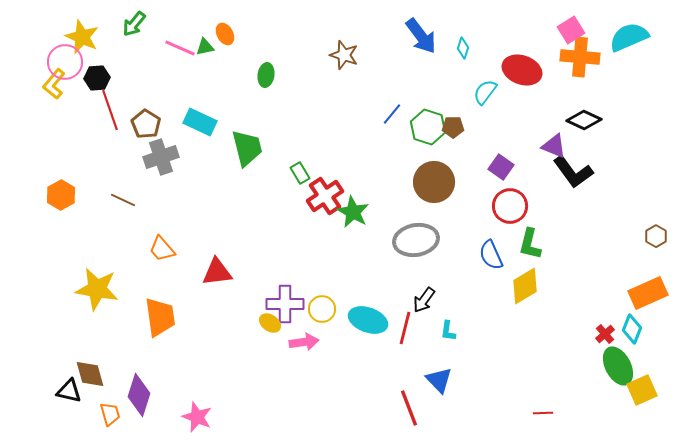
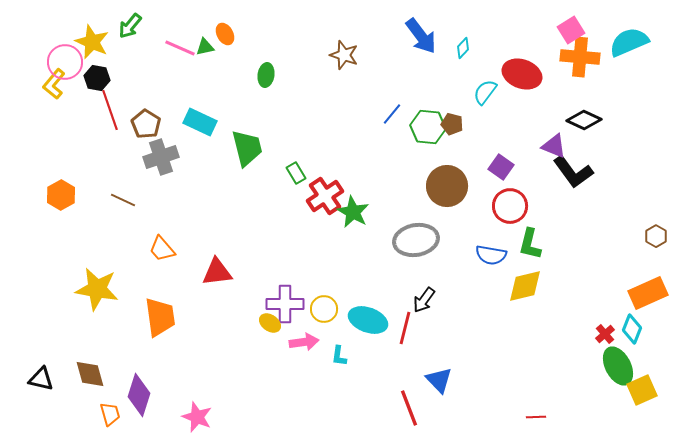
green arrow at (134, 24): moved 4 px left, 2 px down
yellow star at (82, 37): moved 10 px right, 5 px down
cyan semicircle at (629, 37): moved 5 px down
cyan diamond at (463, 48): rotated 25 degrees clockwise
red ellipse at (522, 70): moved 4 px down
black hexagon at (97, 78): rotated 15 degrees clockwise
green hexagon at (428, 127): rotated 12 degrees counterclockwise
brown pentagon at (453, 127): moved 1 px left, 3 px up; rotated 15 degrees clockwise
green rectangle at (300, 173): moved 4 px left
brown circle at (434, 182): moved 13 px right, 4 px down
blue semicircle at (491, 255): rotated 56 degrees counterclockwise
yellow diamond at (525, 286): rotated 18 degrees clockwise
yellow circle at (322, 309): moved 2 px right
cyan L-shape at (448, 331): moved 109 px left, 25 px down
black triangle at (69, 391): moved 28 px left, 12 px up
red line at (543, 413): moved 7 px left, 4 px down
